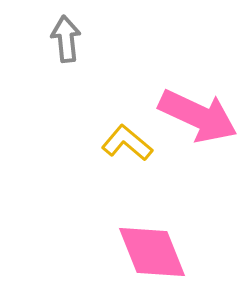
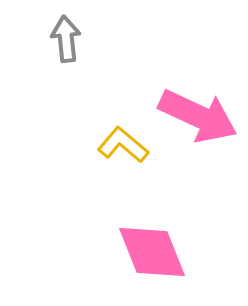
yellow L-shape: moved 4 px left, 2 px down
